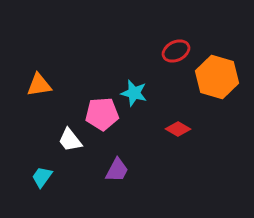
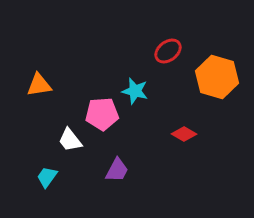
red ellipse: moved 8 px left; rotated 12 degrees counterclockwise
cyan star: moved 1 px right, 2 px up
red diamond: moved 6 px right, 5 px down
cyan trapezoid: moved 5 px right
